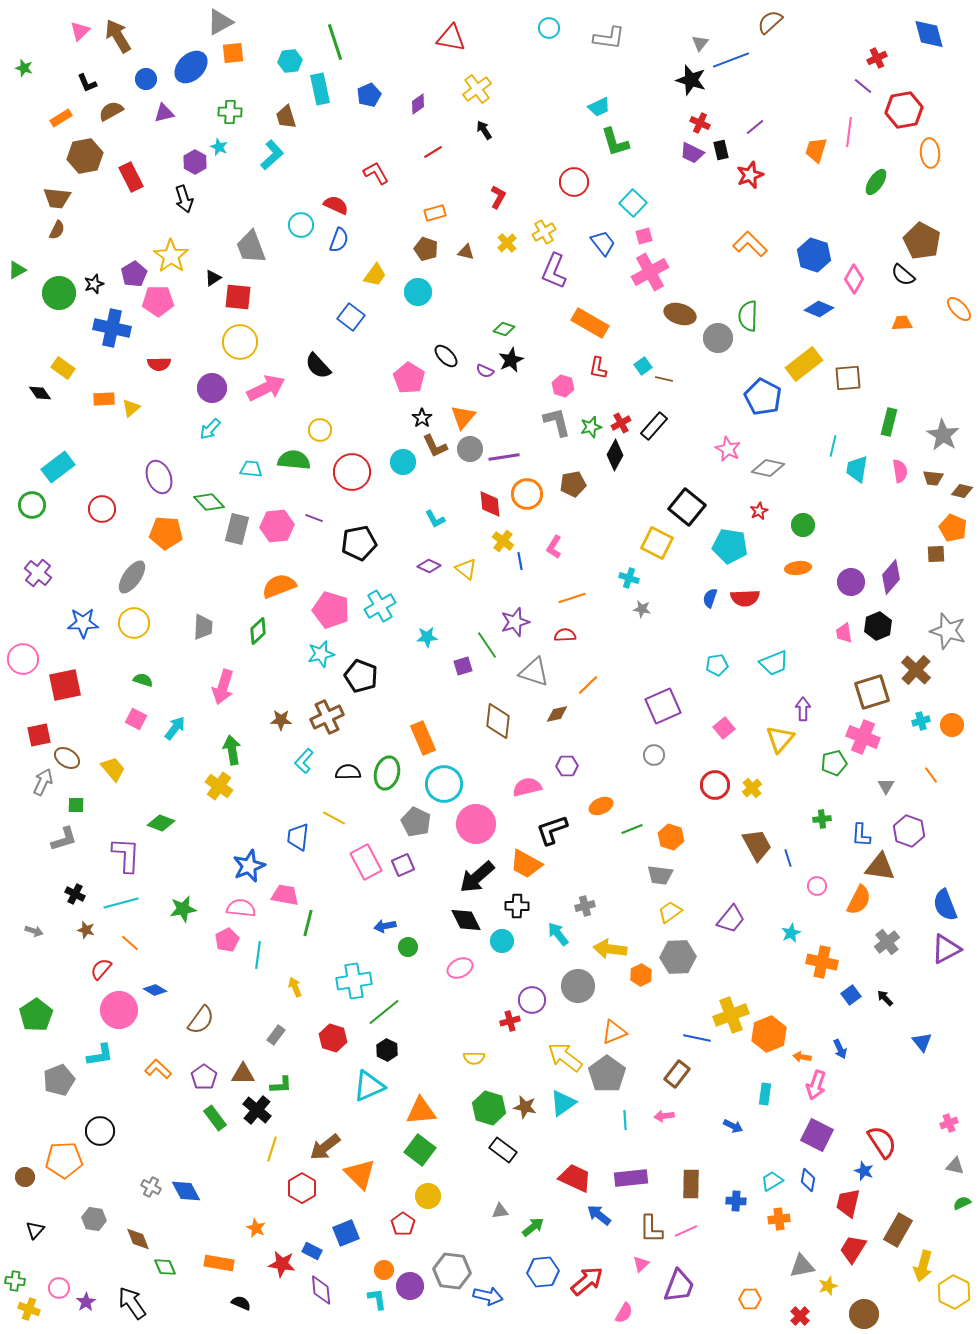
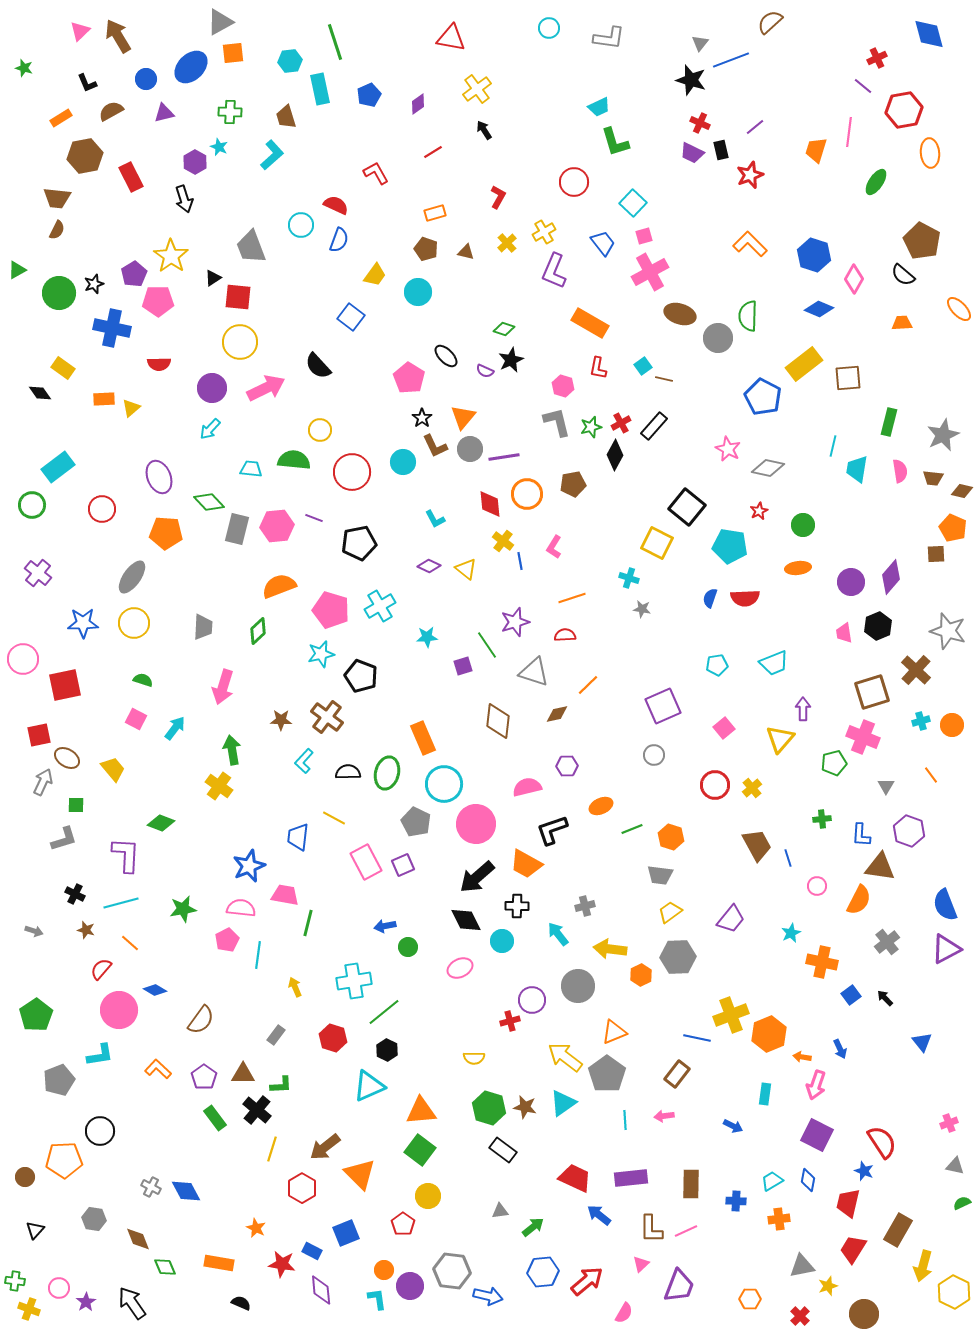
gray star at (943, 435): rotated 16 degrees clockwise
brown cross at (327, 717): rotated 28 degrees counterclockwise
